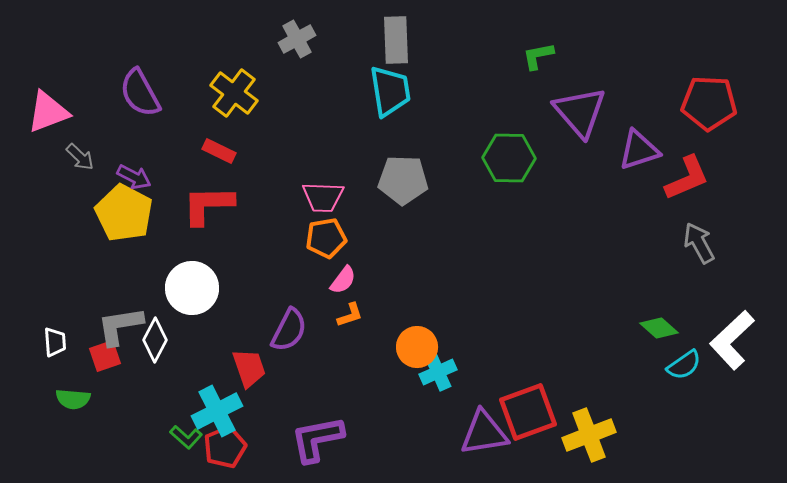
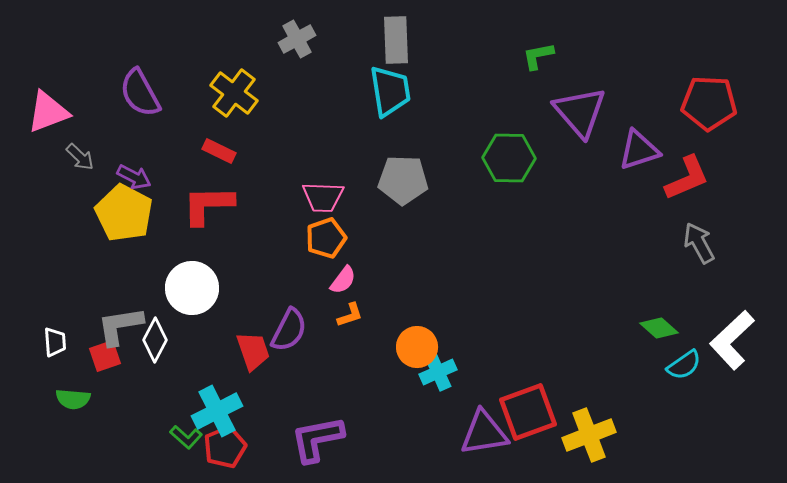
orange pentagon at (326, 238): rotated 9 degrees counterclockwise
red trapezoid at (249, 368): moved 4 px right, 17 px up
